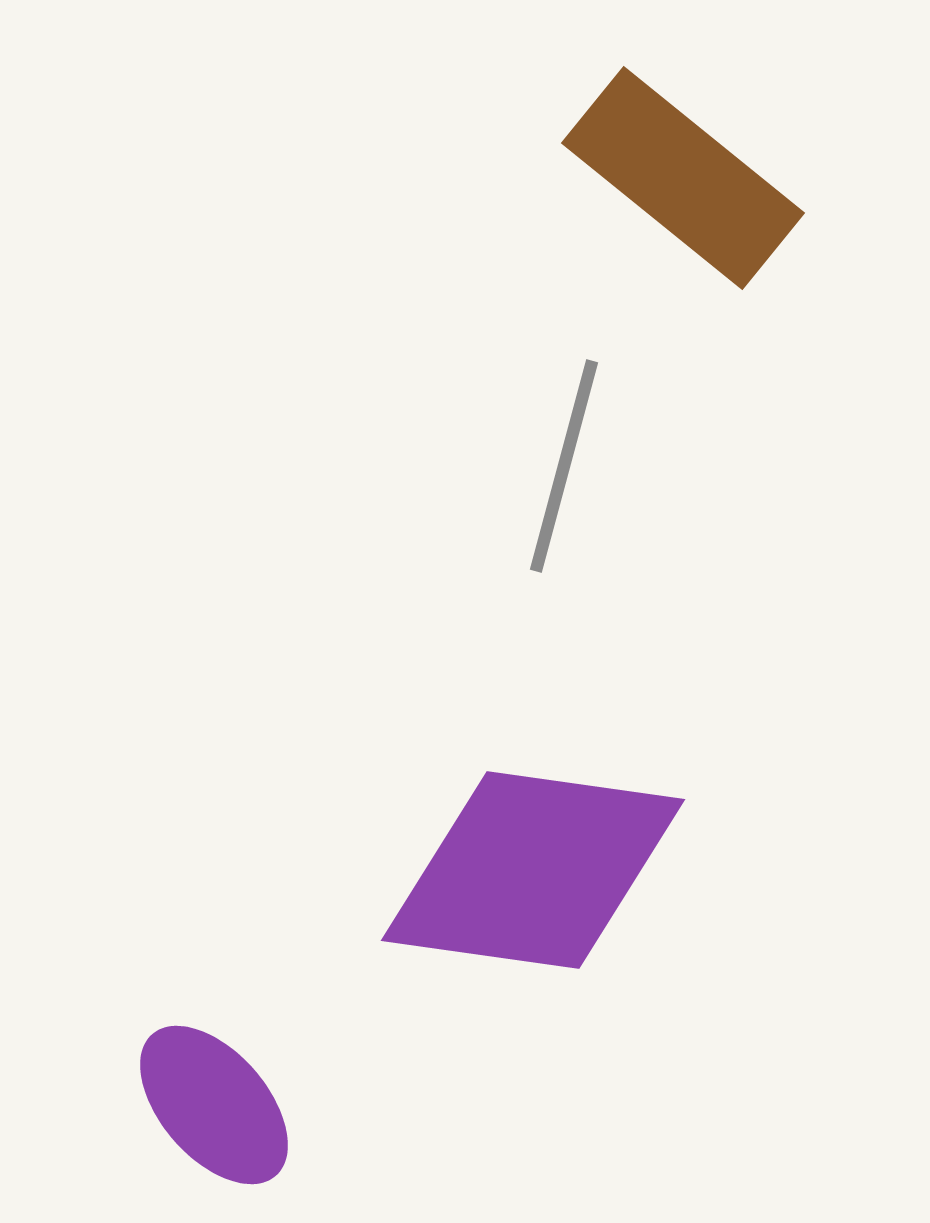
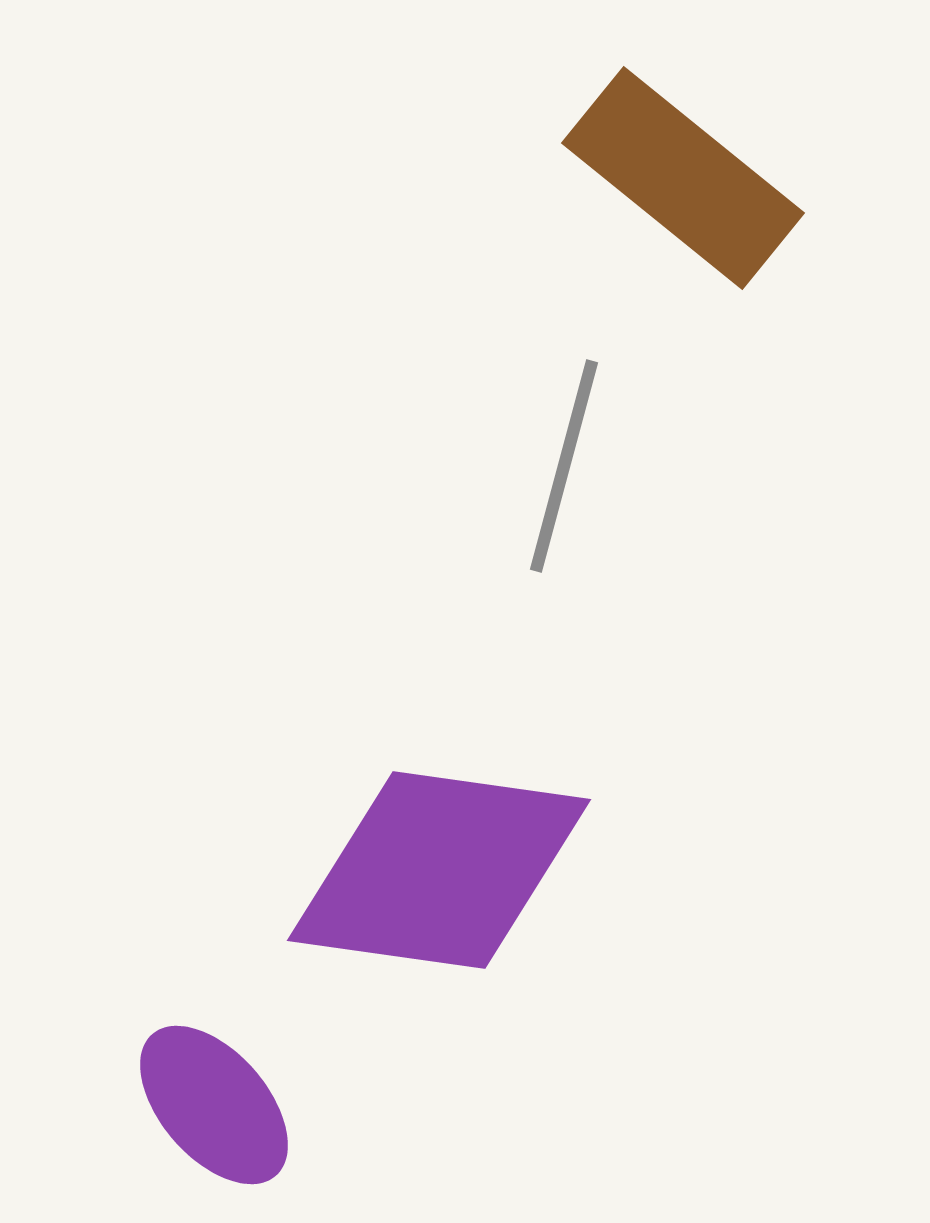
purple diamond: moved 94 px left
